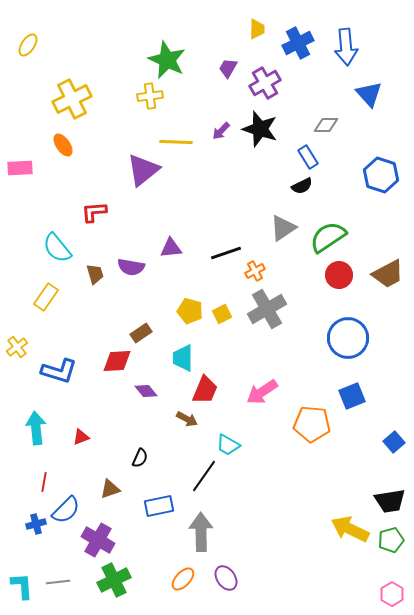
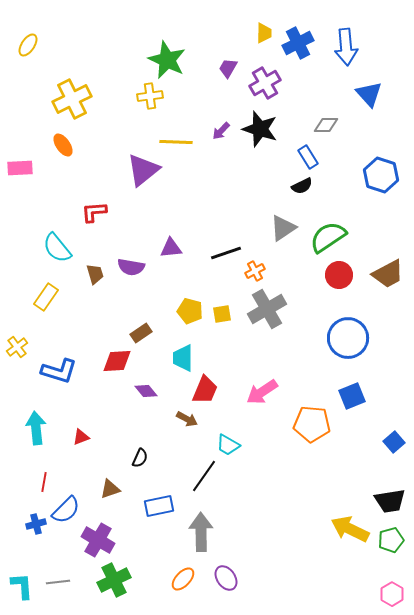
yellow trapezoid at (257, 29): moved 7 px right, 4 px down
yellow square at (222, 314): rotated 18 degrees clockwise
